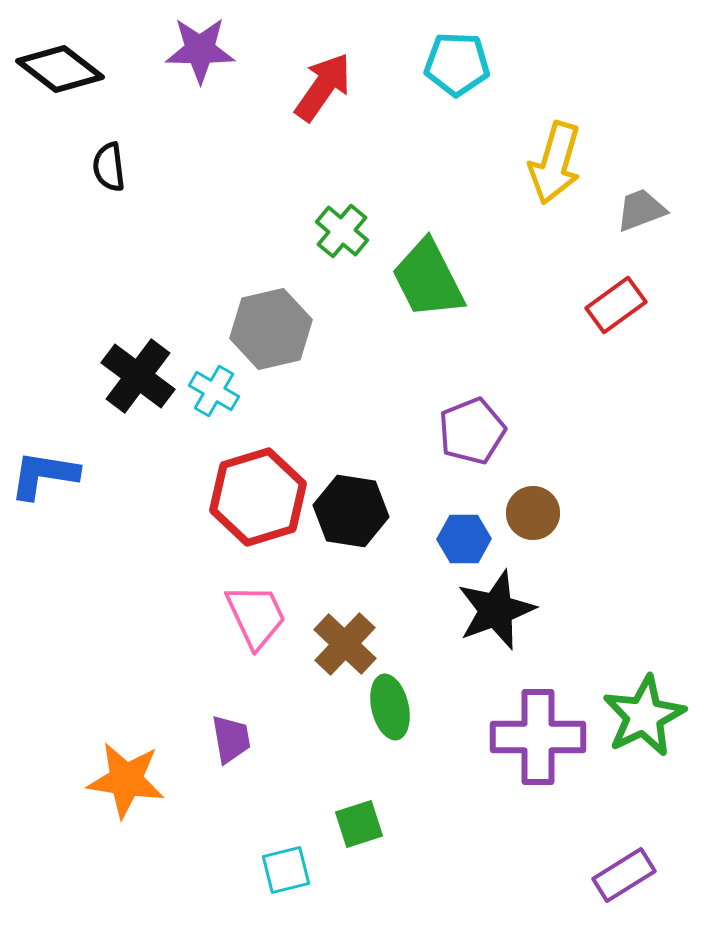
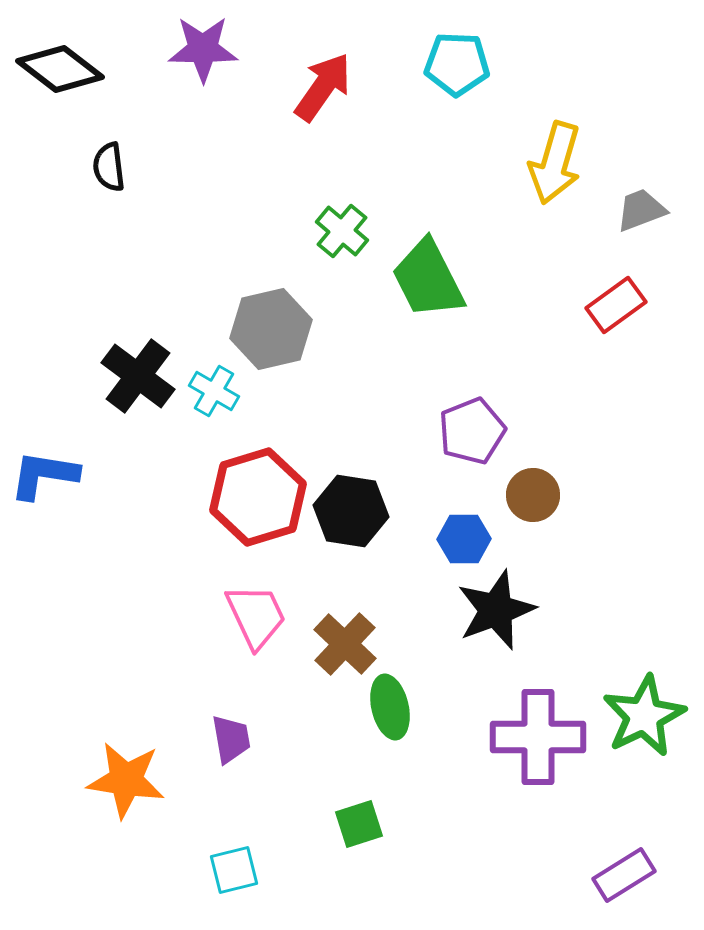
purple star: moved 3 px right, 1 px up
brown circle: moved 18 px up
cyan square: moved 52 px left
